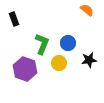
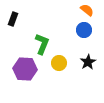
black rectangle: moved 1 px left; rotated 40 degrees clockwise
blue circle: moved 16 px right, 13 px up
black star: moved 1 px left, 2 px down; rotated 21 degrees counterclockwise
purple hexagon: rotated 15 degrees counterclockwise
